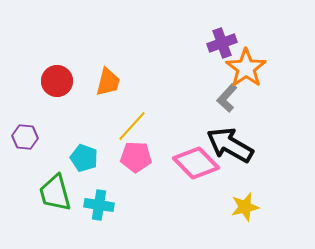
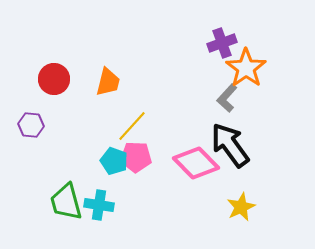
red circle: moved 3 px left, 2 px up
purple hexagon: moved 6 px right, 12 px up
black arrow: rotated 24 degrees clockwise
cyan pentagon: moved 30 px right, 3 px down
green trapezoid: moved 11 px right, 9 px down
yellow star: moved 4 px left; rotated 12 degrees counterclockwise
